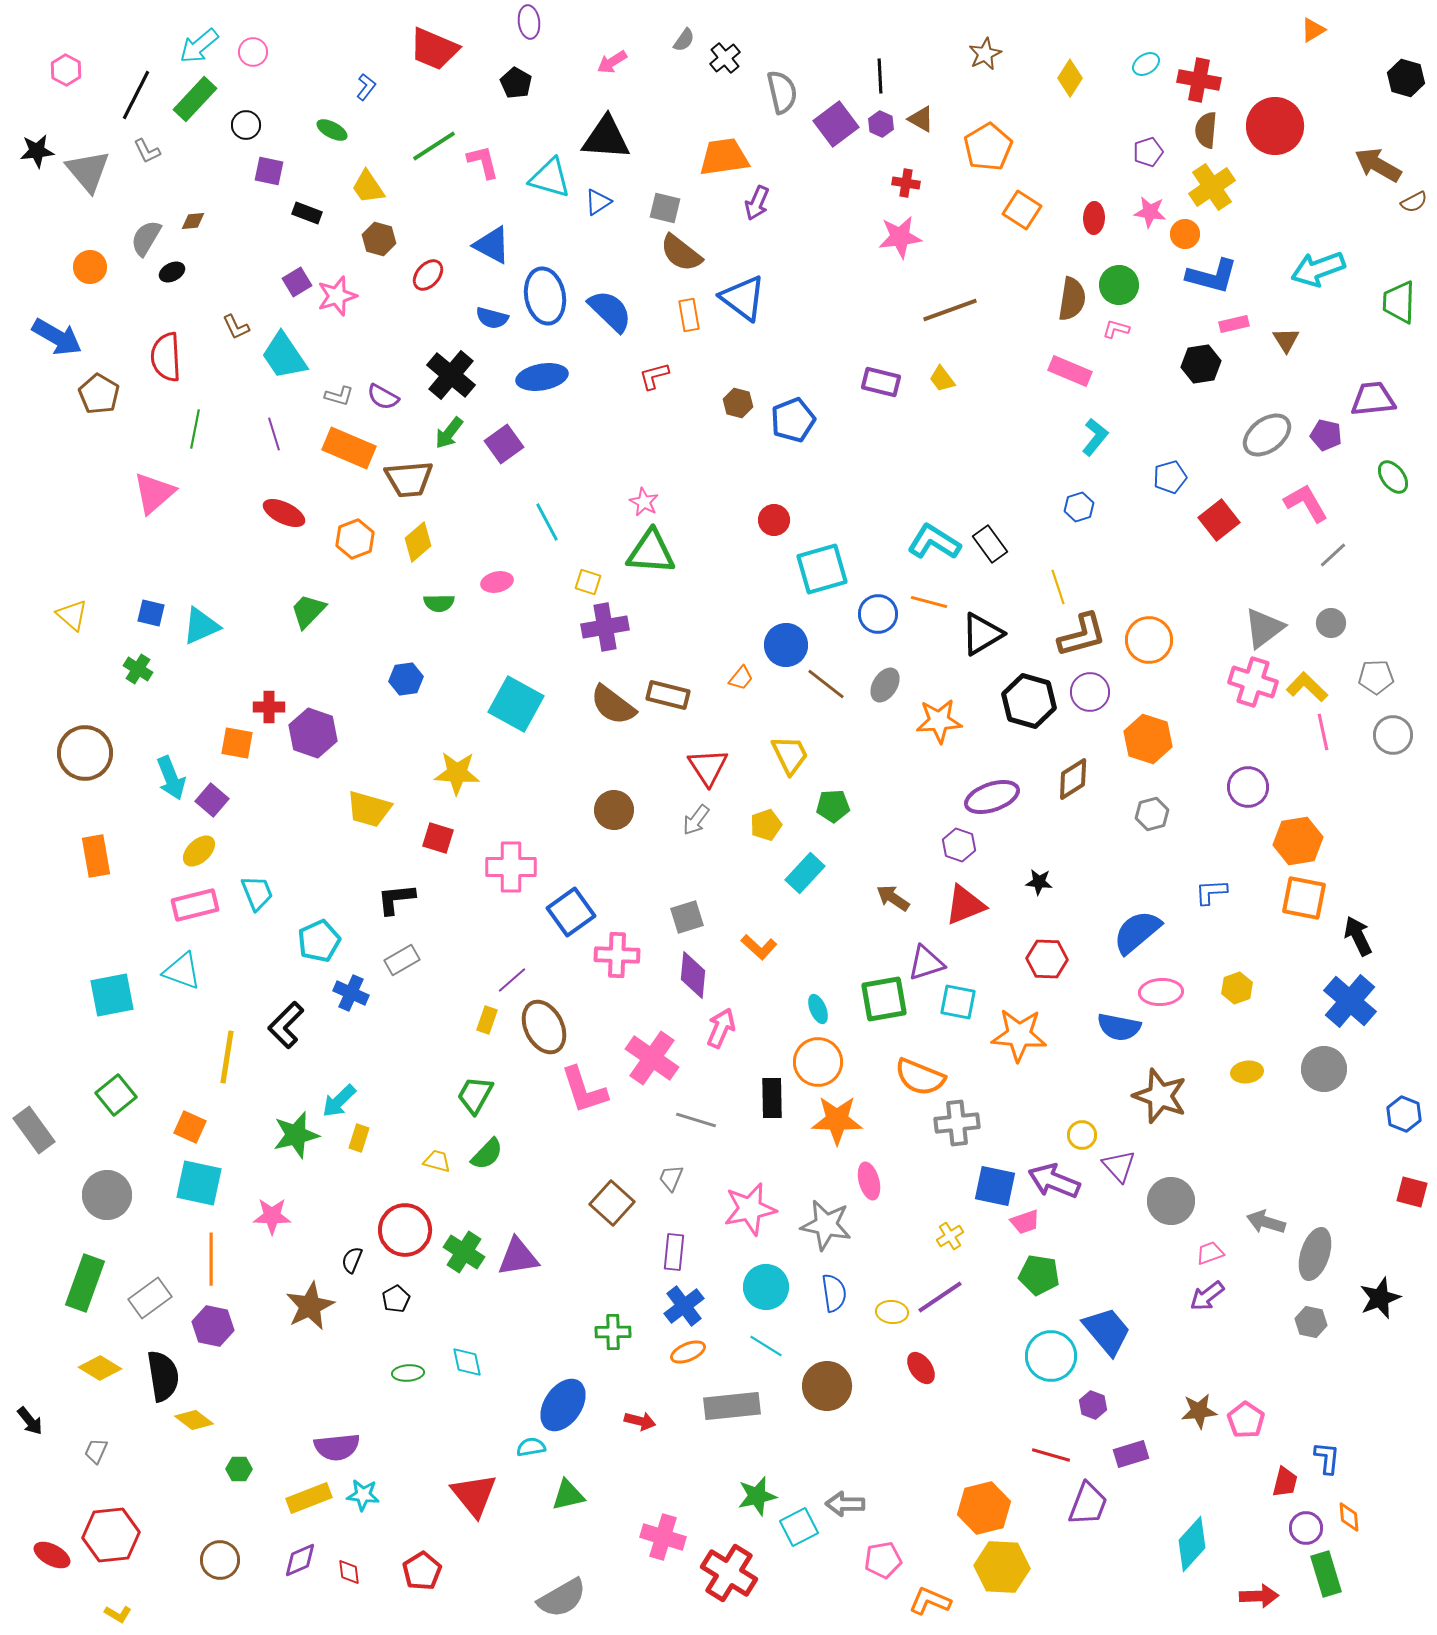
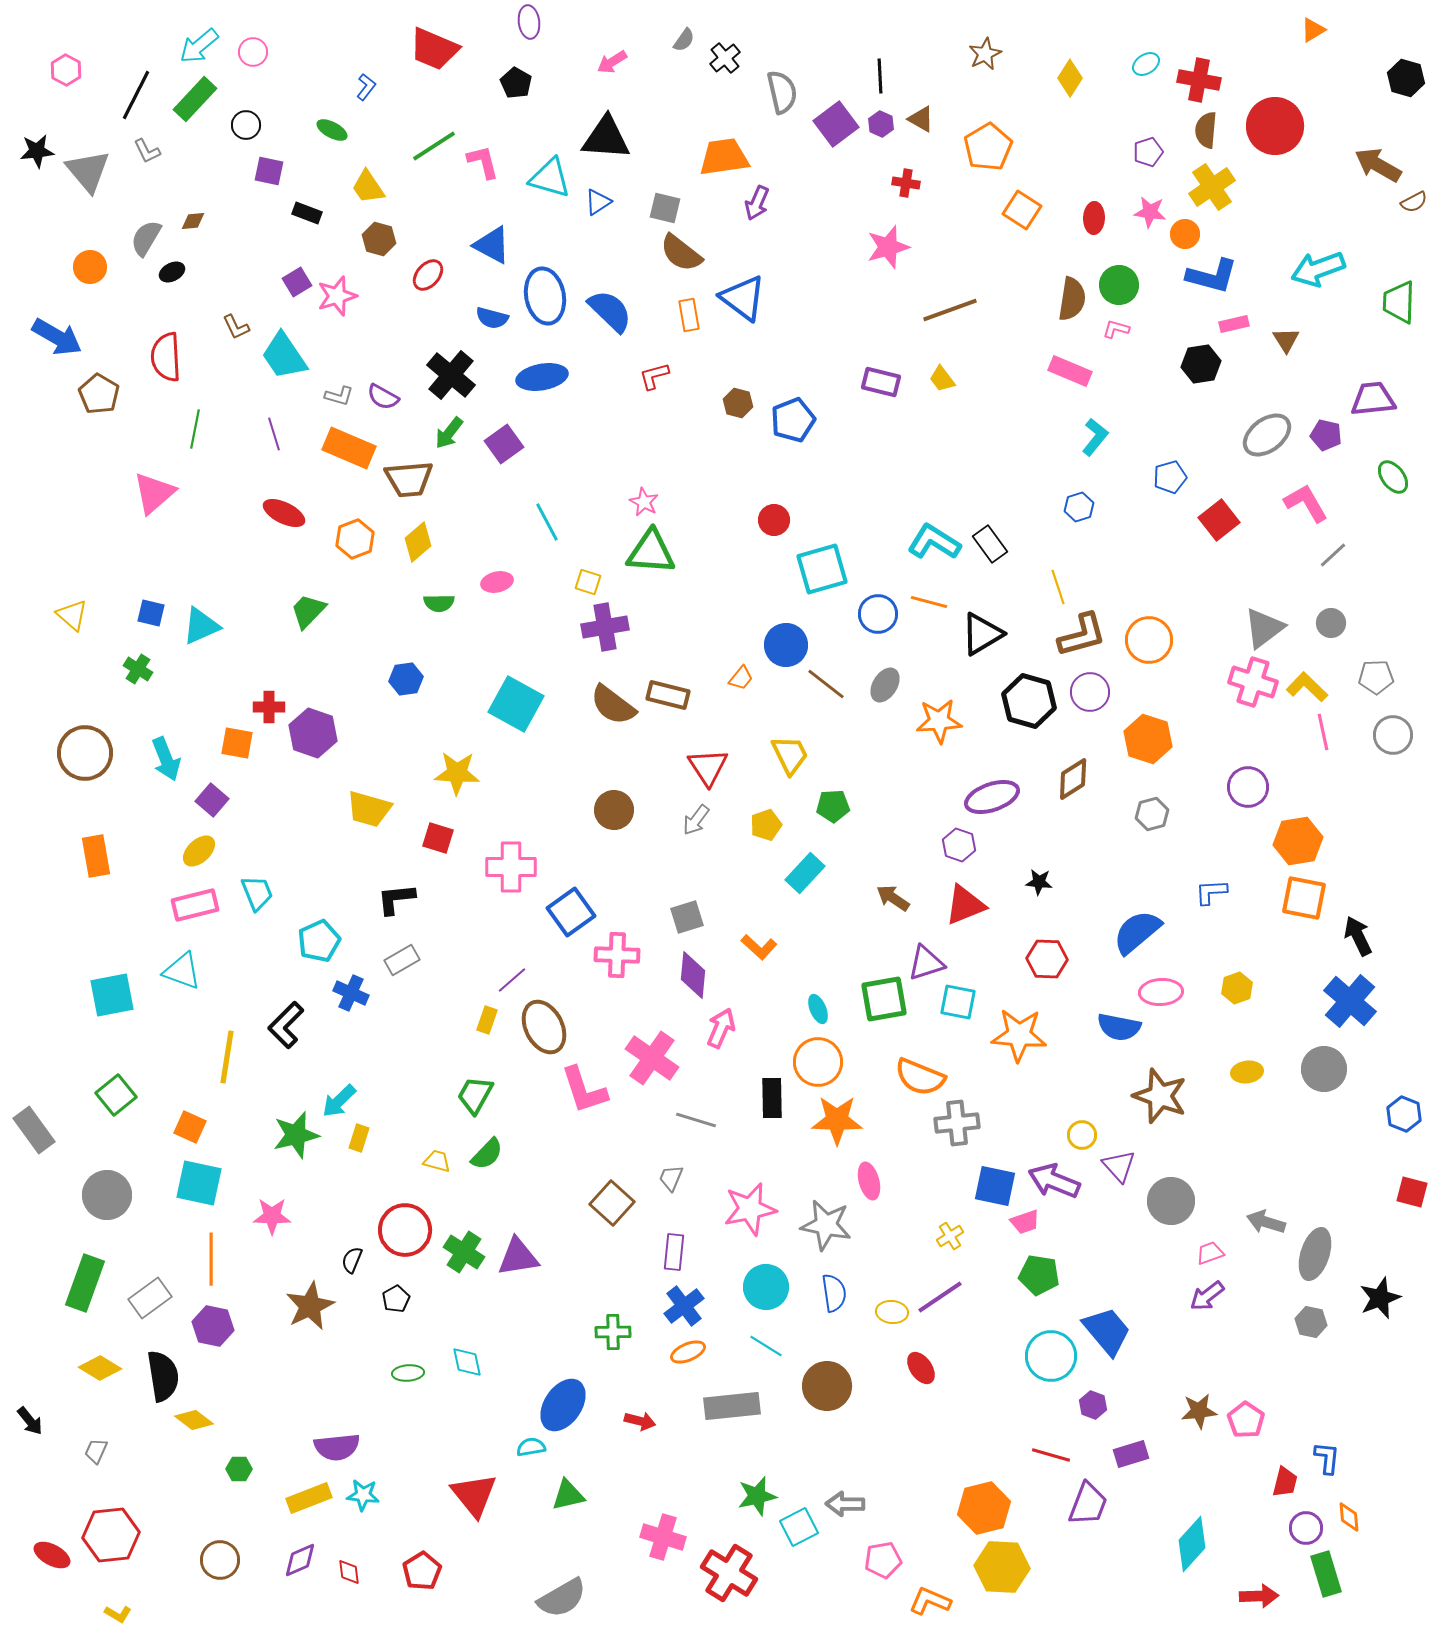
pink star at (900, 237): moved 12 px left, 10 px down; rotated 9 degrees counterclockwise
cyan arrow at (171, 778): moved 5 px left, 19 px up
